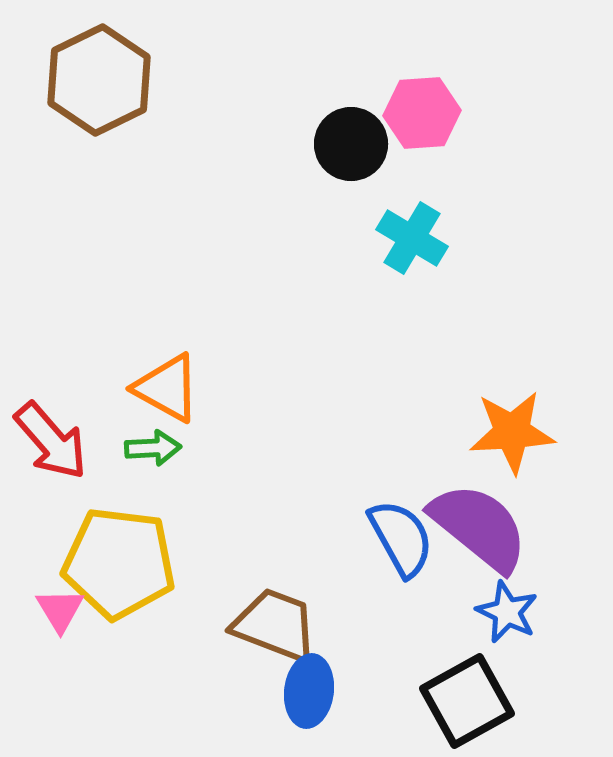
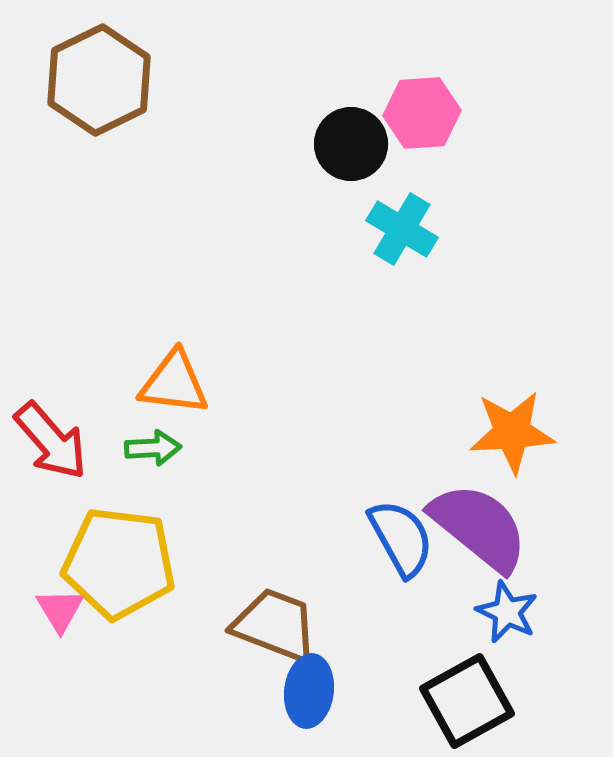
cyan cross: moved 10 px left, 9 px up
orange triangle: moved 7 px right, 5 px up; rotated 22 degrees counterclockwise
